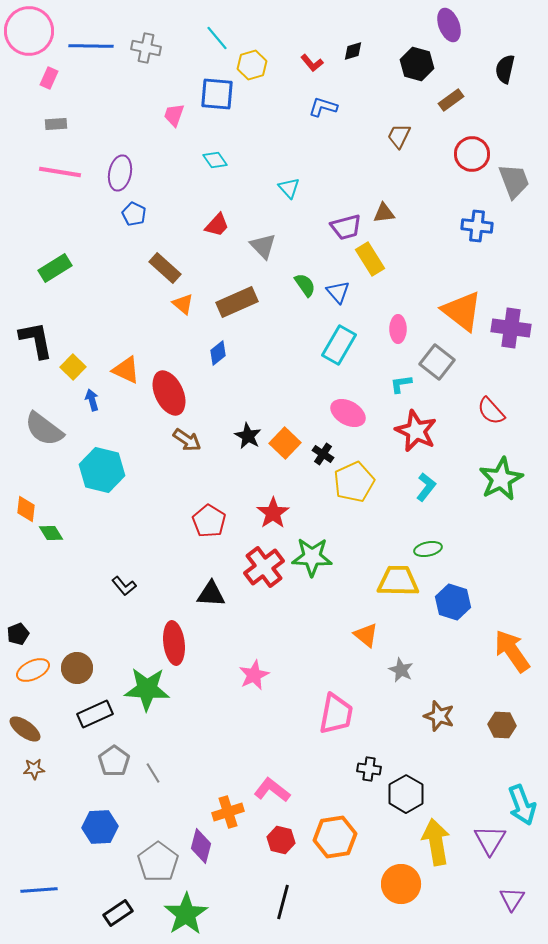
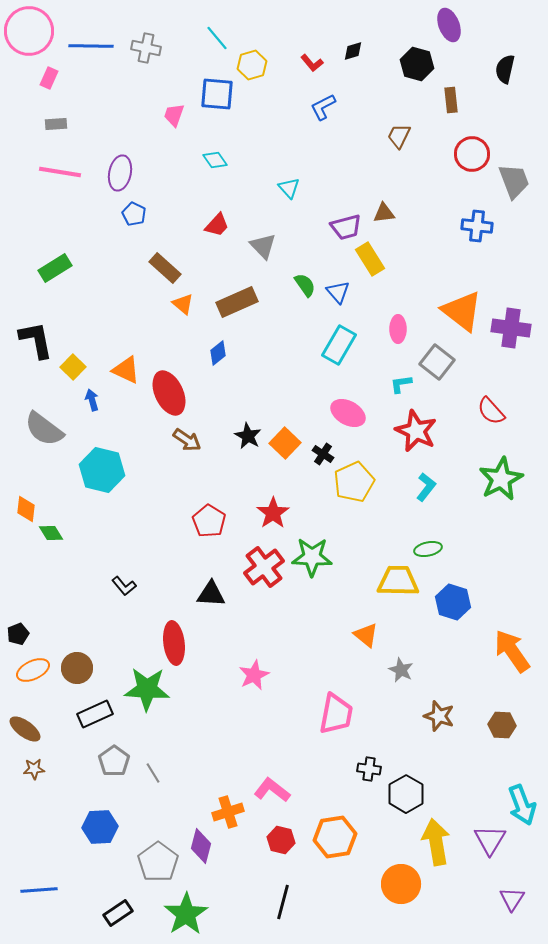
brown rectangle at (451, 100): rotated 60 degrees counterclockwise
blue L-shape at (323, 107): rotated 44 degrees counterclockwise
